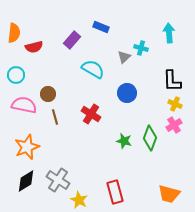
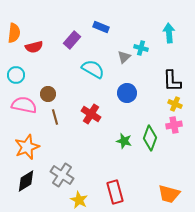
pink cross: rotated 21 degrees clockwise
gray cross: moved 4 px right, 5 px up
